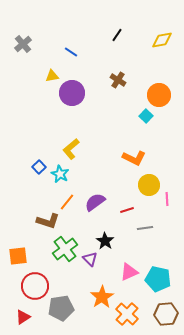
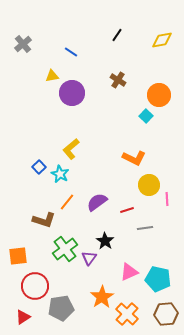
purple semicircle: moved 2 px right
brown L-shape: moved 4 px left, 1 px up
purple triangle: moved 1 px left, 1 px up; rotated 21 degrees clockwise
